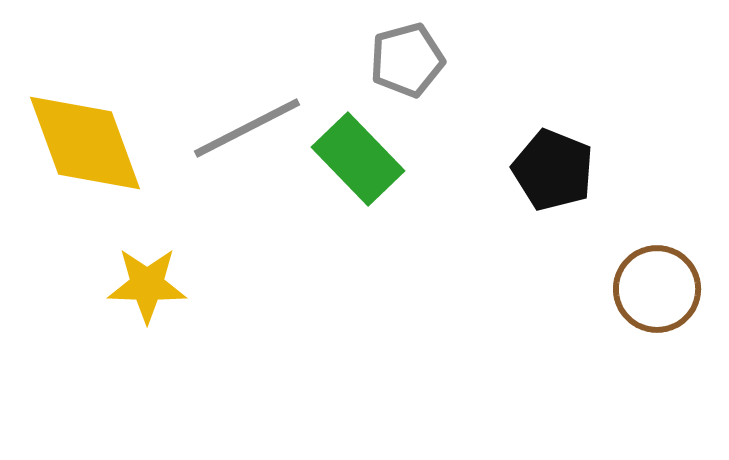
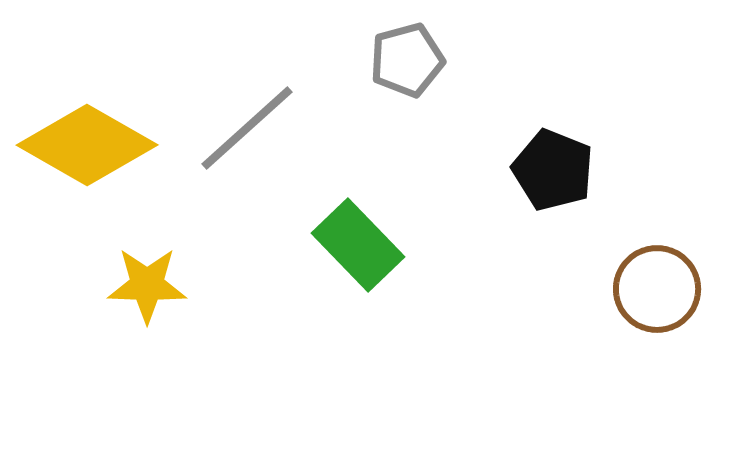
gray line: rotated 15 degrees counterclockwise
yellow diamond: moved 2 px right, 2 px down; rotated 40 degrees counterclockwise
green rectangle: moved 86 px down
